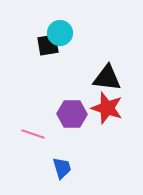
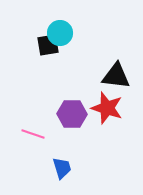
black triangle: moved 9 px right, 2 px up
